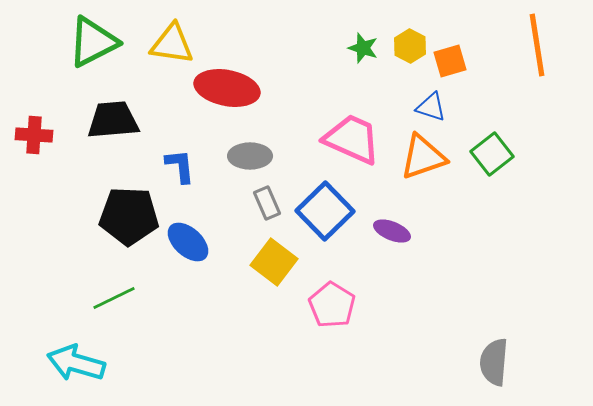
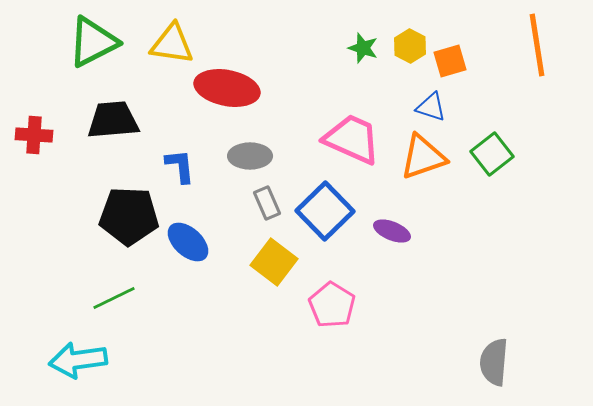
cyan arrow: moved 2 px right, 3 px up; rotated 24 degrees counterclockwise
